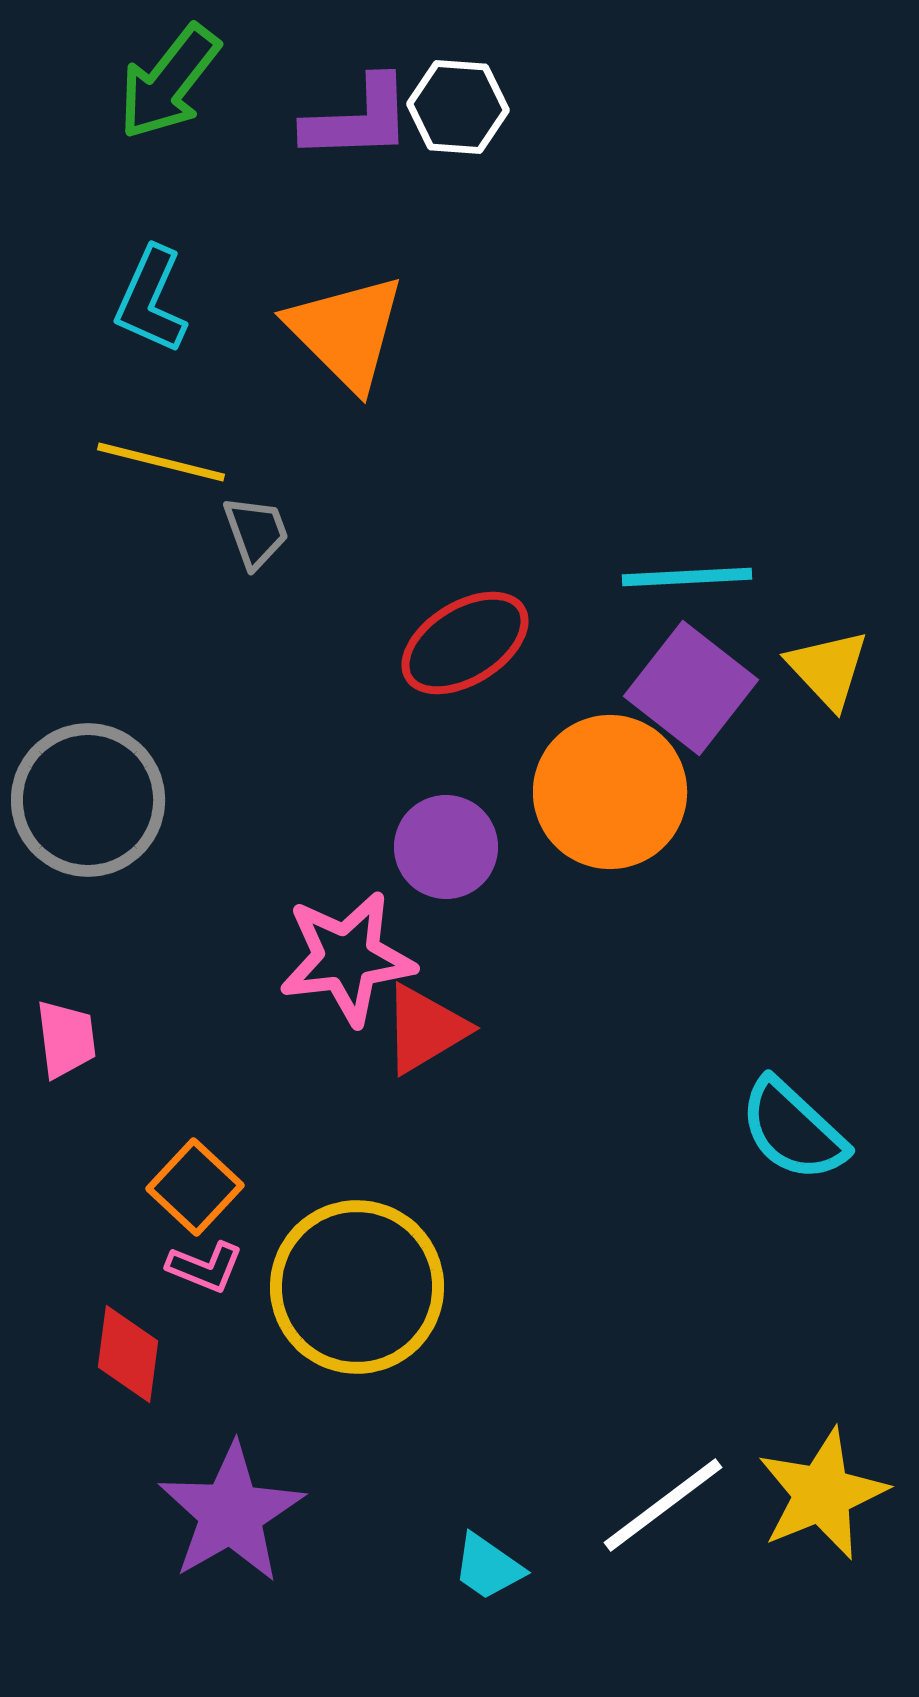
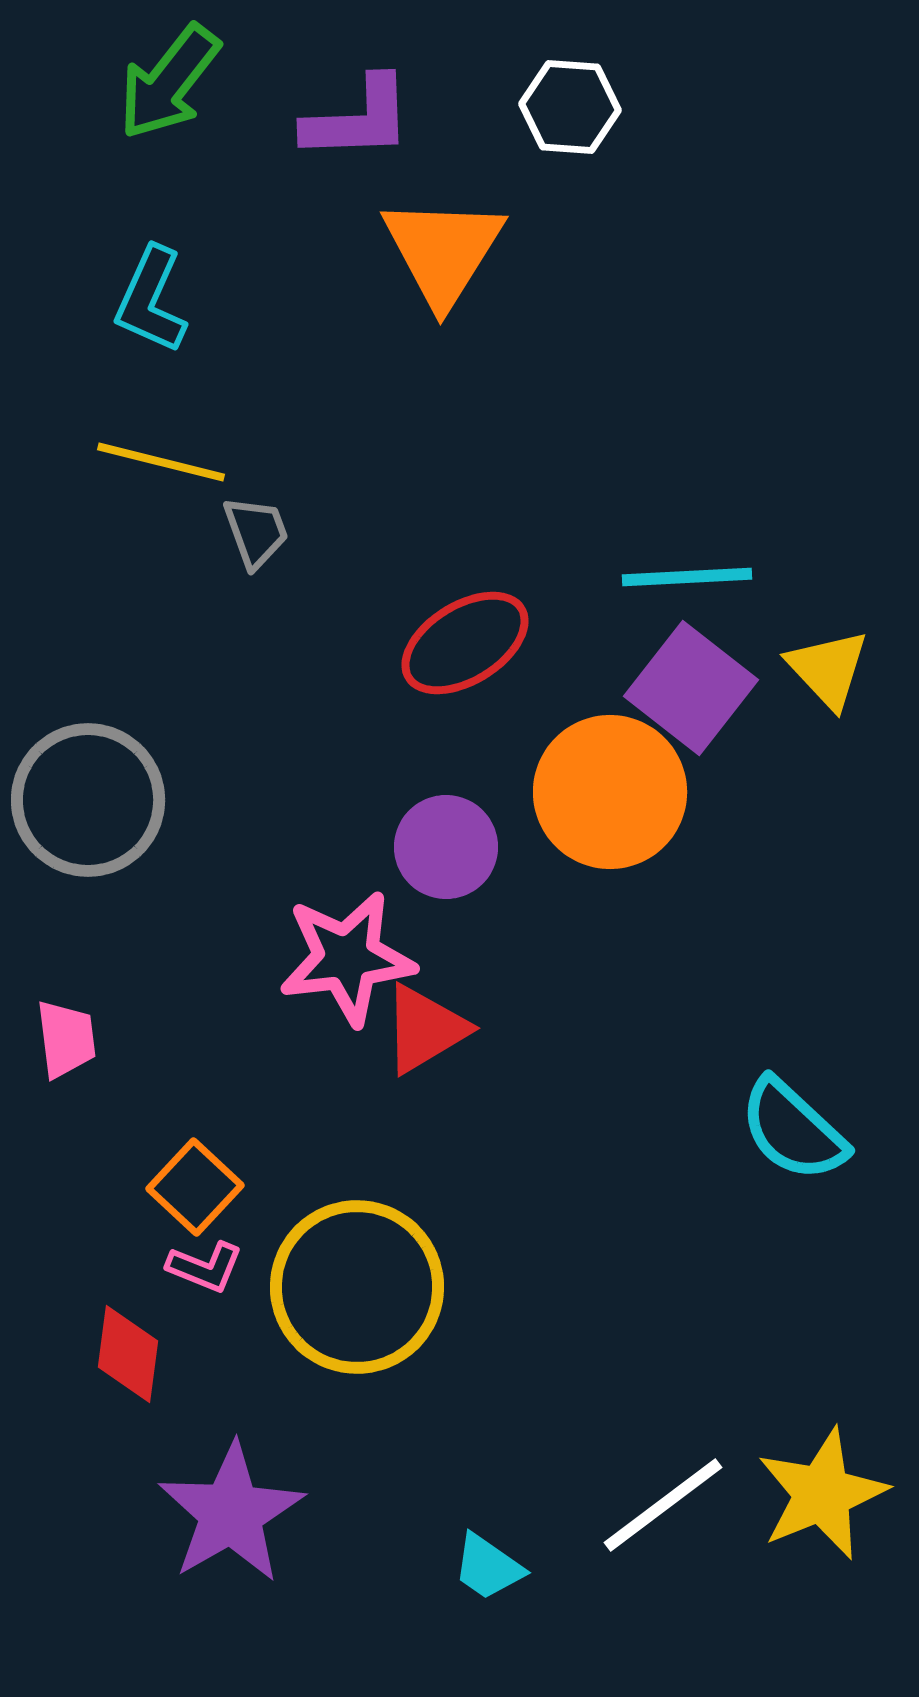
white hexagon: moved 112 px right
orange triangle: moved 97 px right, 81 px up; rotated 17 degrees clockwise
